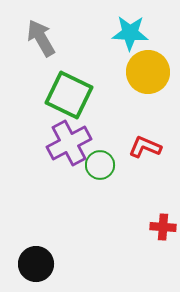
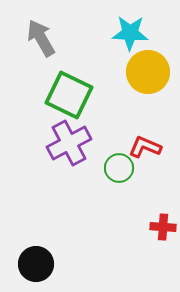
green circle: moved 19 px right, 3 px down
